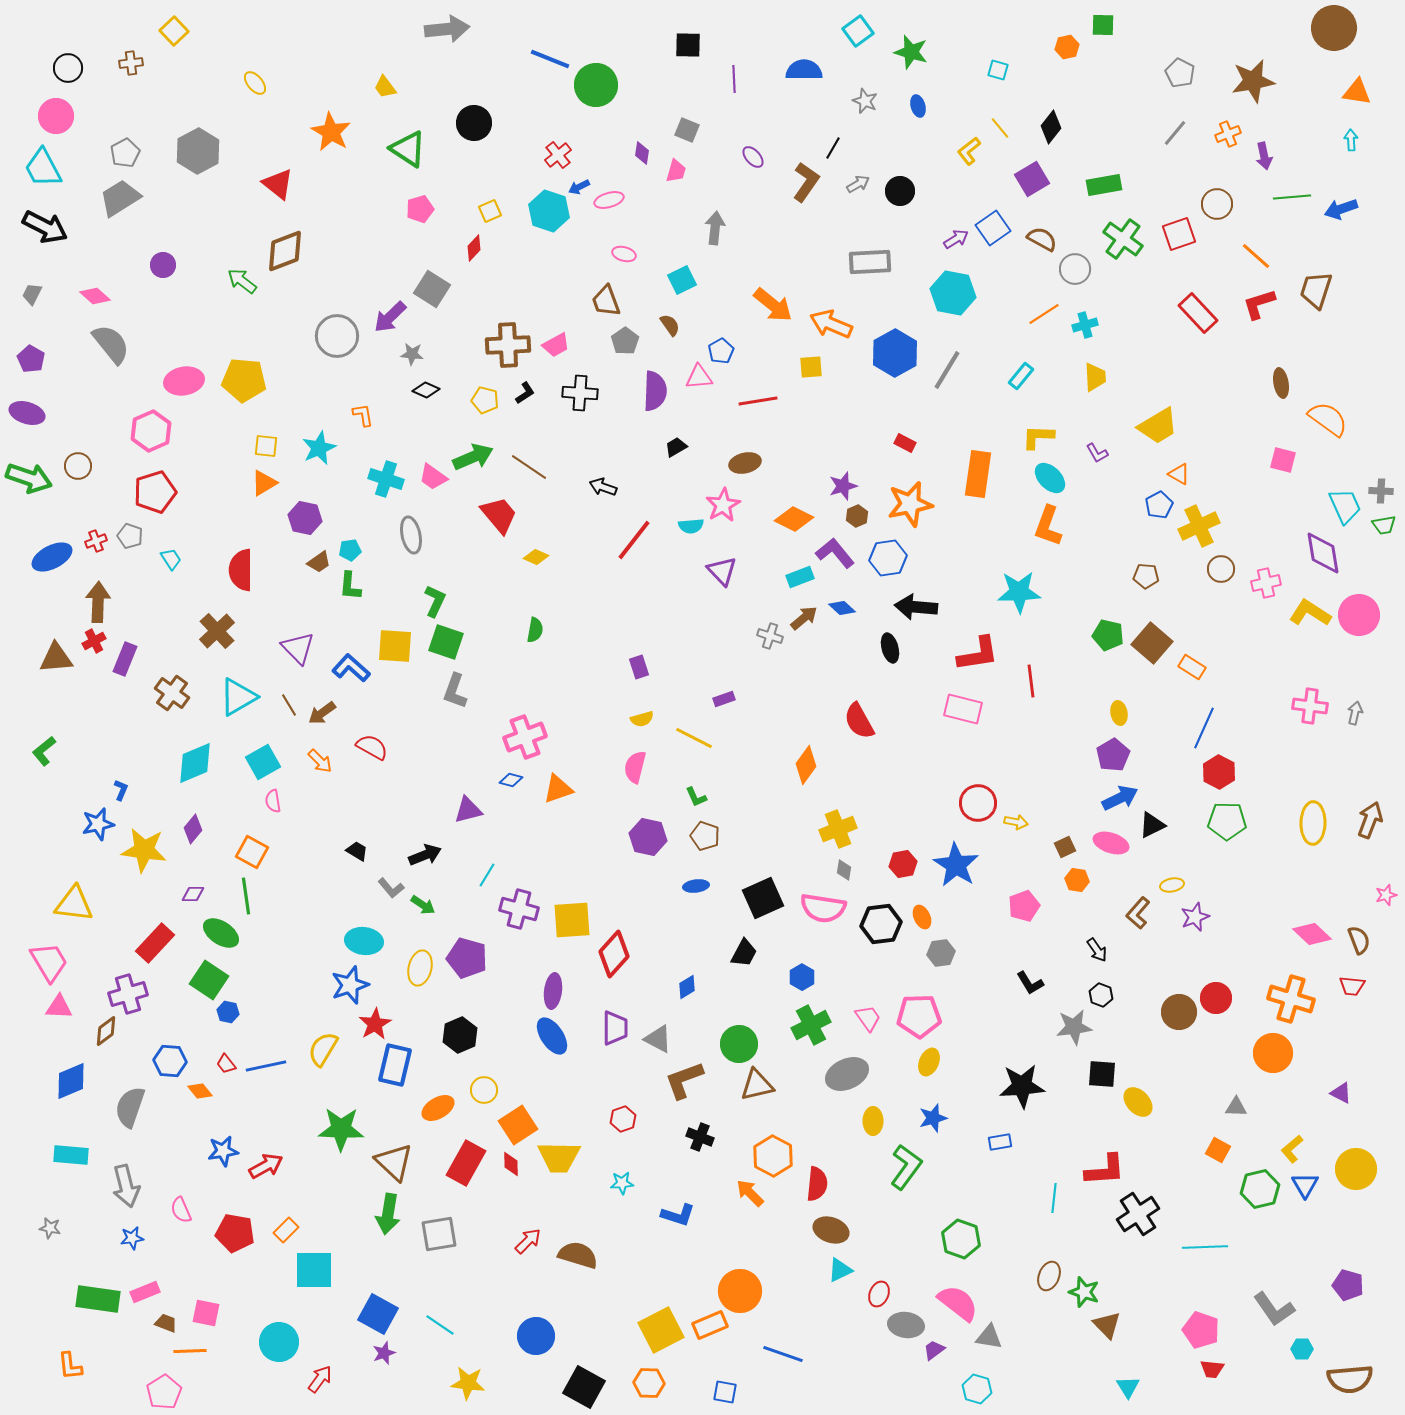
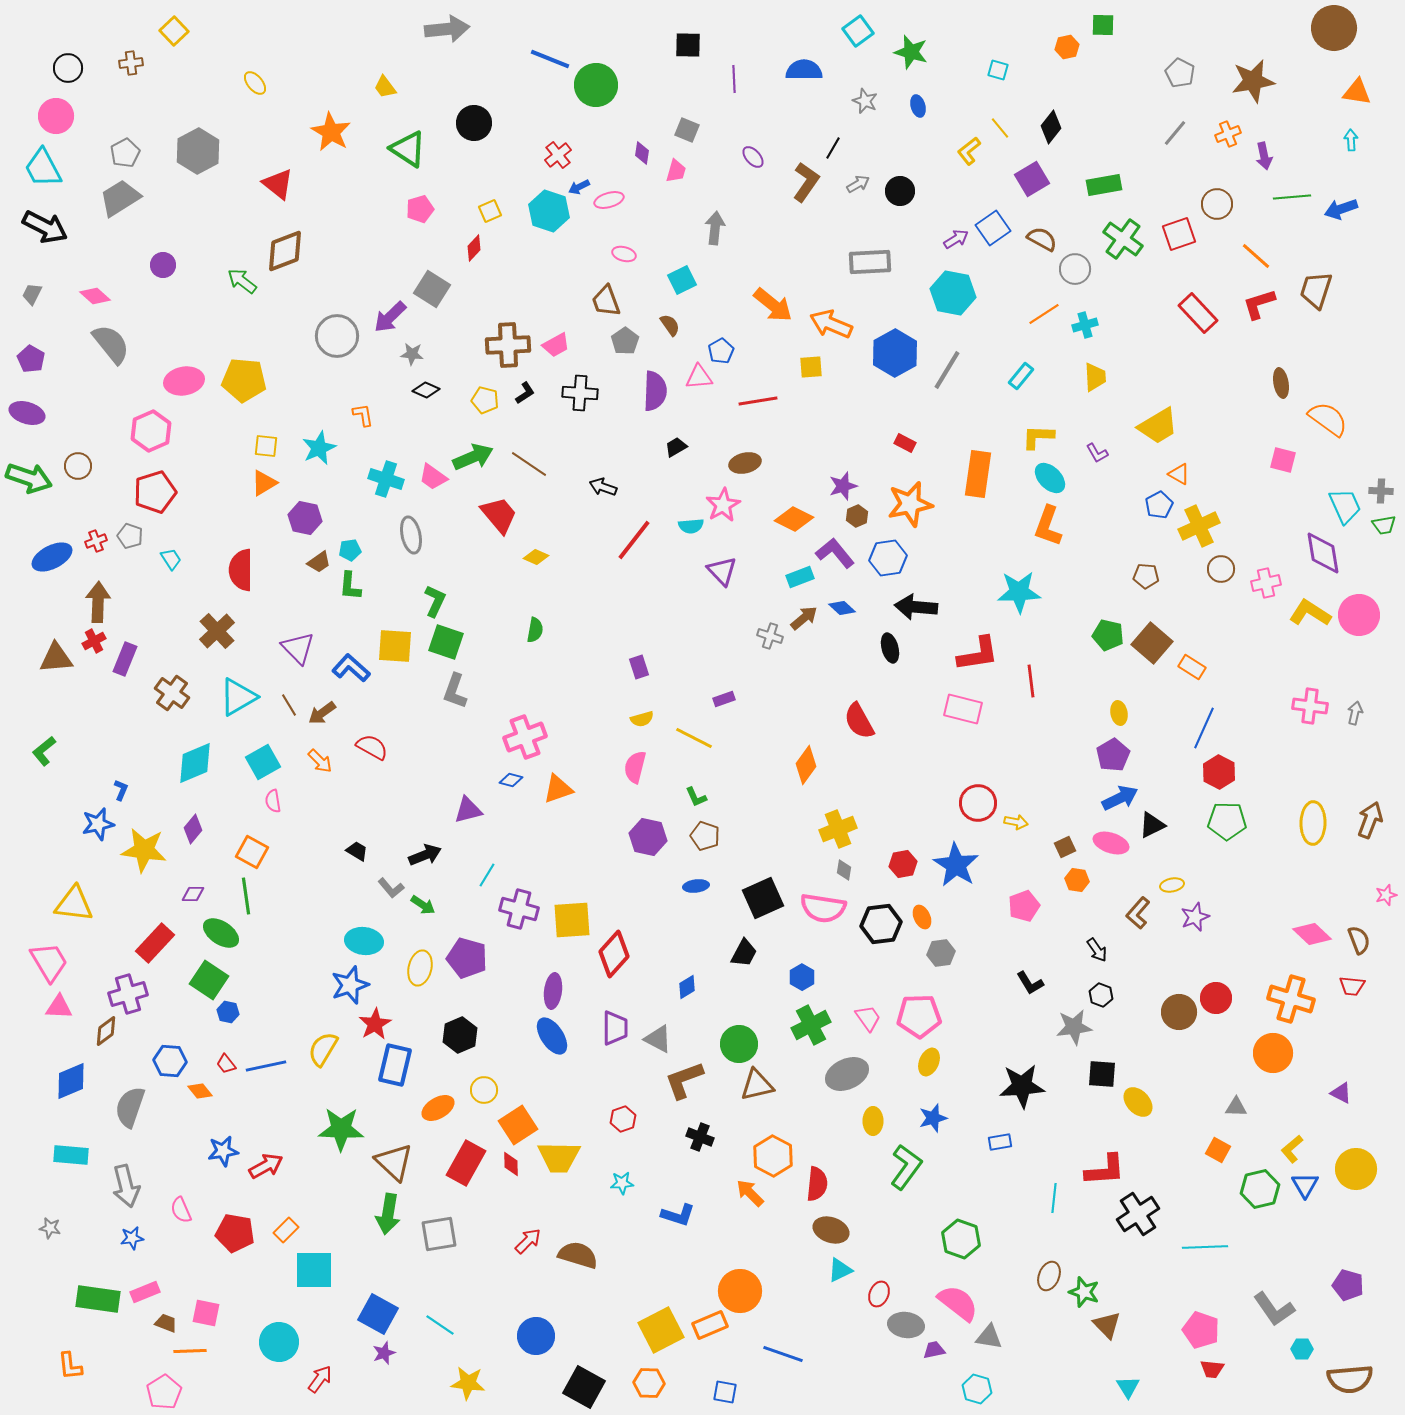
brown line at (529, 467): moved 3 px up
purple trapezoid at (934, 1350): rotated 25 degrees clockwise
